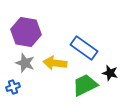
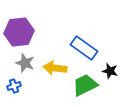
purple hexagon: moved 7 px left; rotated 16 degrees counterclockwise
yellow arrow: moved 5 px down
black star: moved 2 px up
blue cross: moved 1 px right, 1 px up
